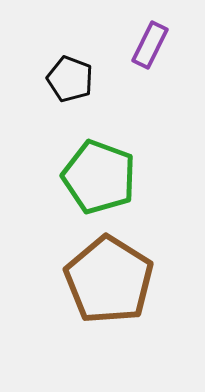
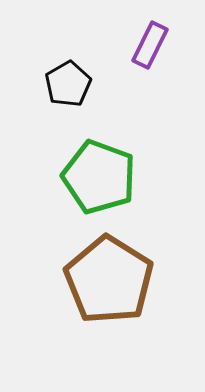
black pentagon: moved 2 px left, 5 px down; rotated 21 degrees clockwise
